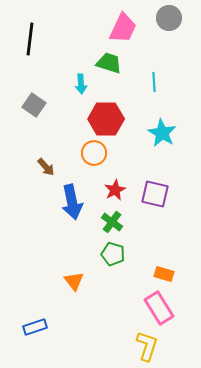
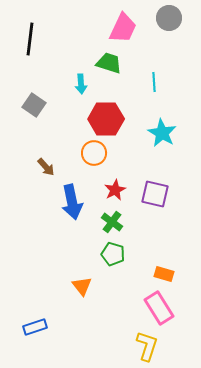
orange triangle: moved 8 px right, 5 px down
